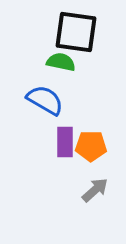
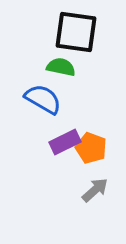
green semicircle: moved 5 px down
blue semicircle: moved 2 px left, 1 px up
purple rectangle: rotated 64 degrees clockwise
orange pentagon: moved 2 px down; rotated 20 degrees clockwise
